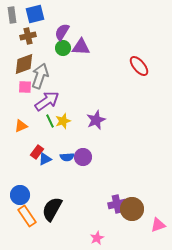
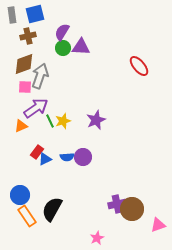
purple arrow: moved 11 px left, 7 px down
